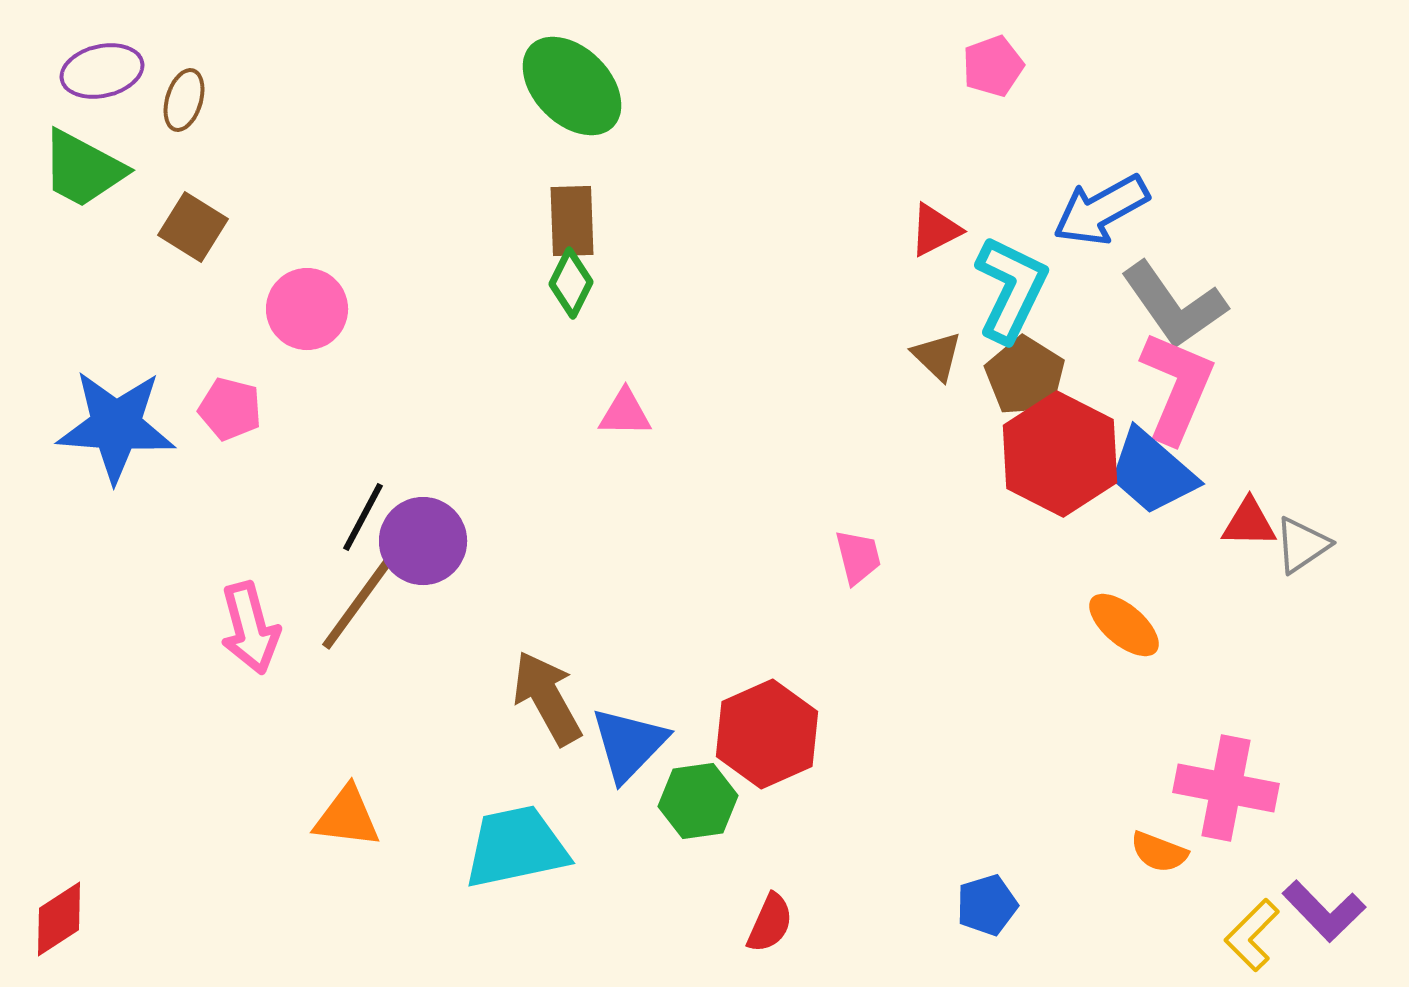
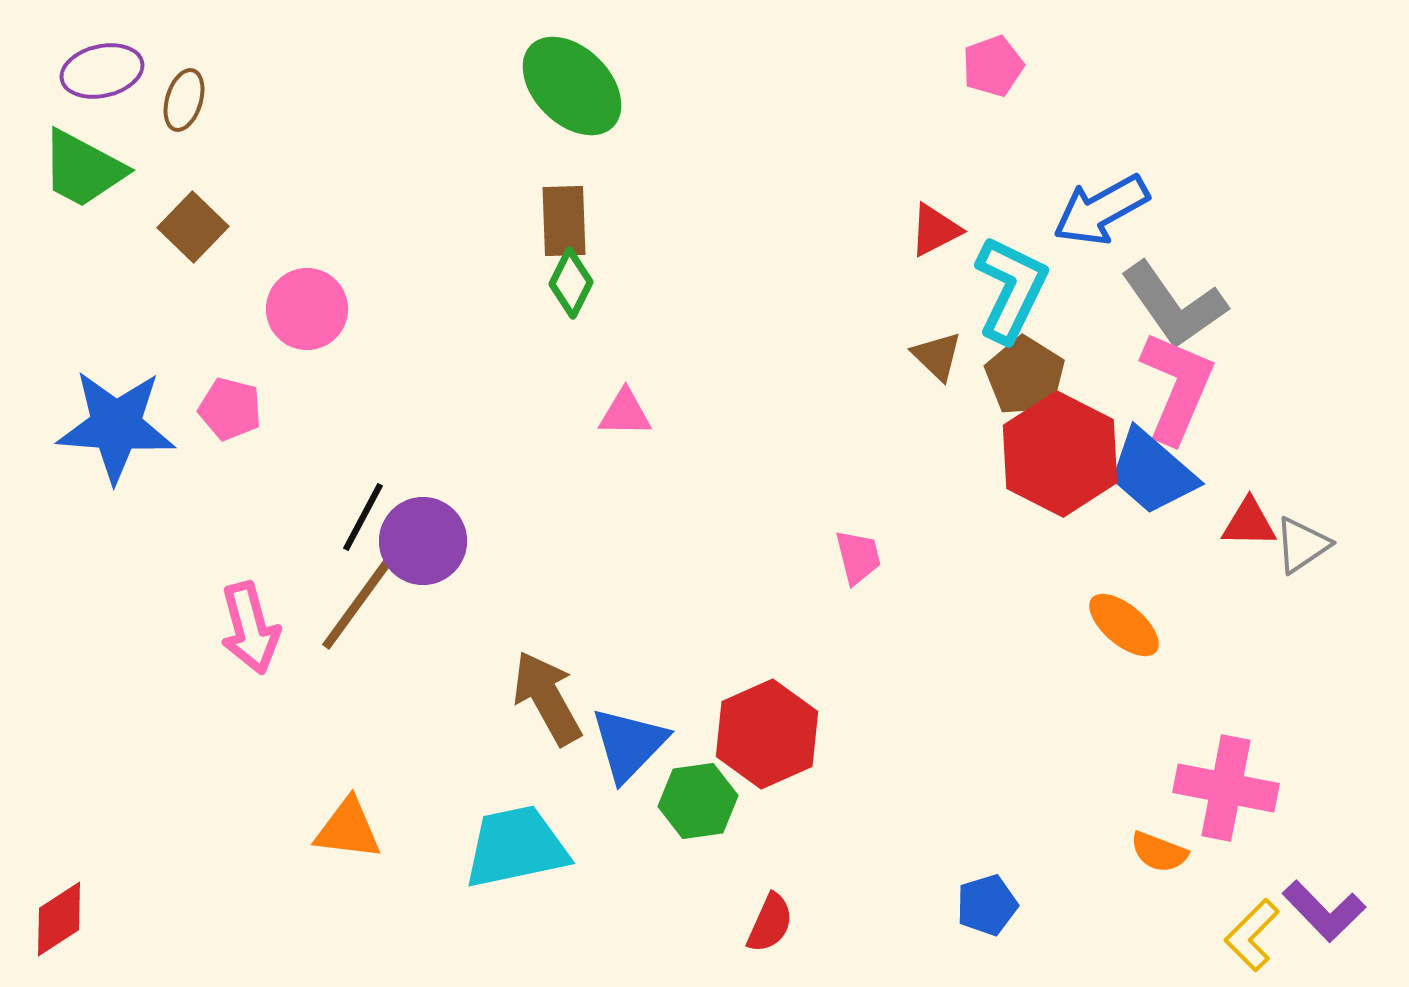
brown rectangle at (572, 221): moved 8 px left
brown square at (193, 227): rotated 12 degrees clockwise
orange triangle at (347, 817): moved 1 px right, 12 px down
